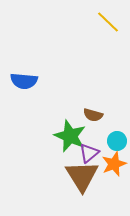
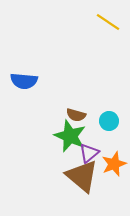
yellow line: rotated 10 degrees counterclockwise
brown semicircle: moved 17 px left
cyan circle: moved 8 px left, 20 px up
brown triangle: rotated 18 degrees counterclockwise
